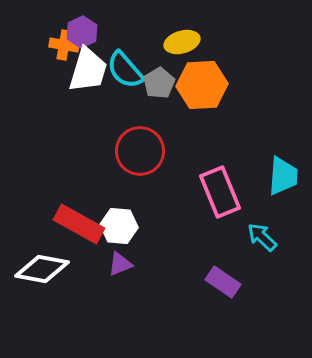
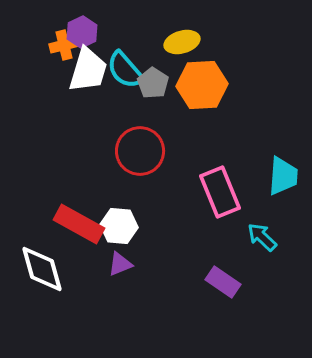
orange cross: rotated 24 degrees counterclockwise
gray pentagon: moved 6 px left; rotated 8 degrees counterclockwise
white diamond: rotated 64 degrees clockwise
